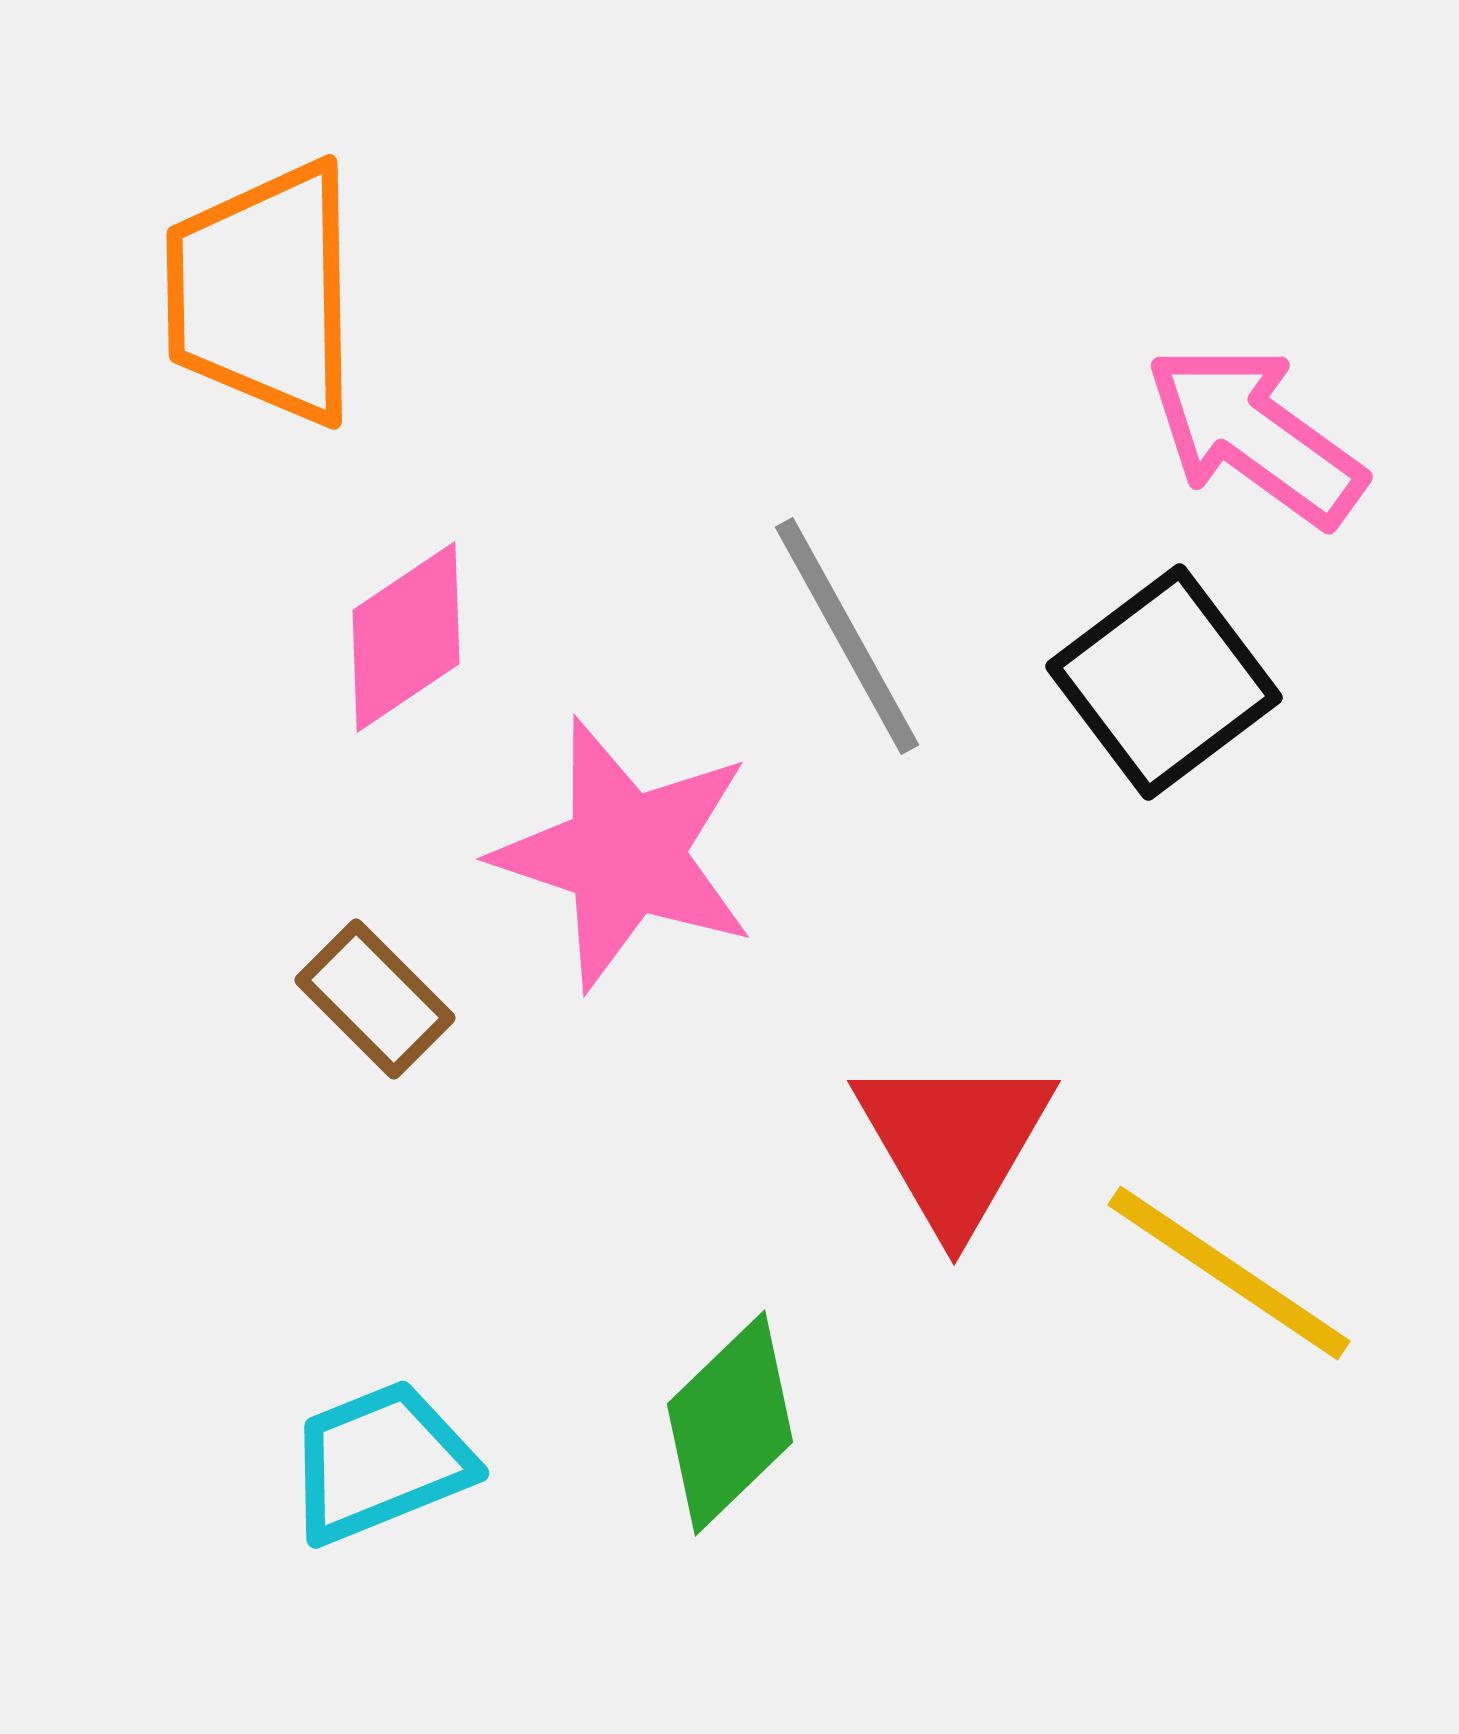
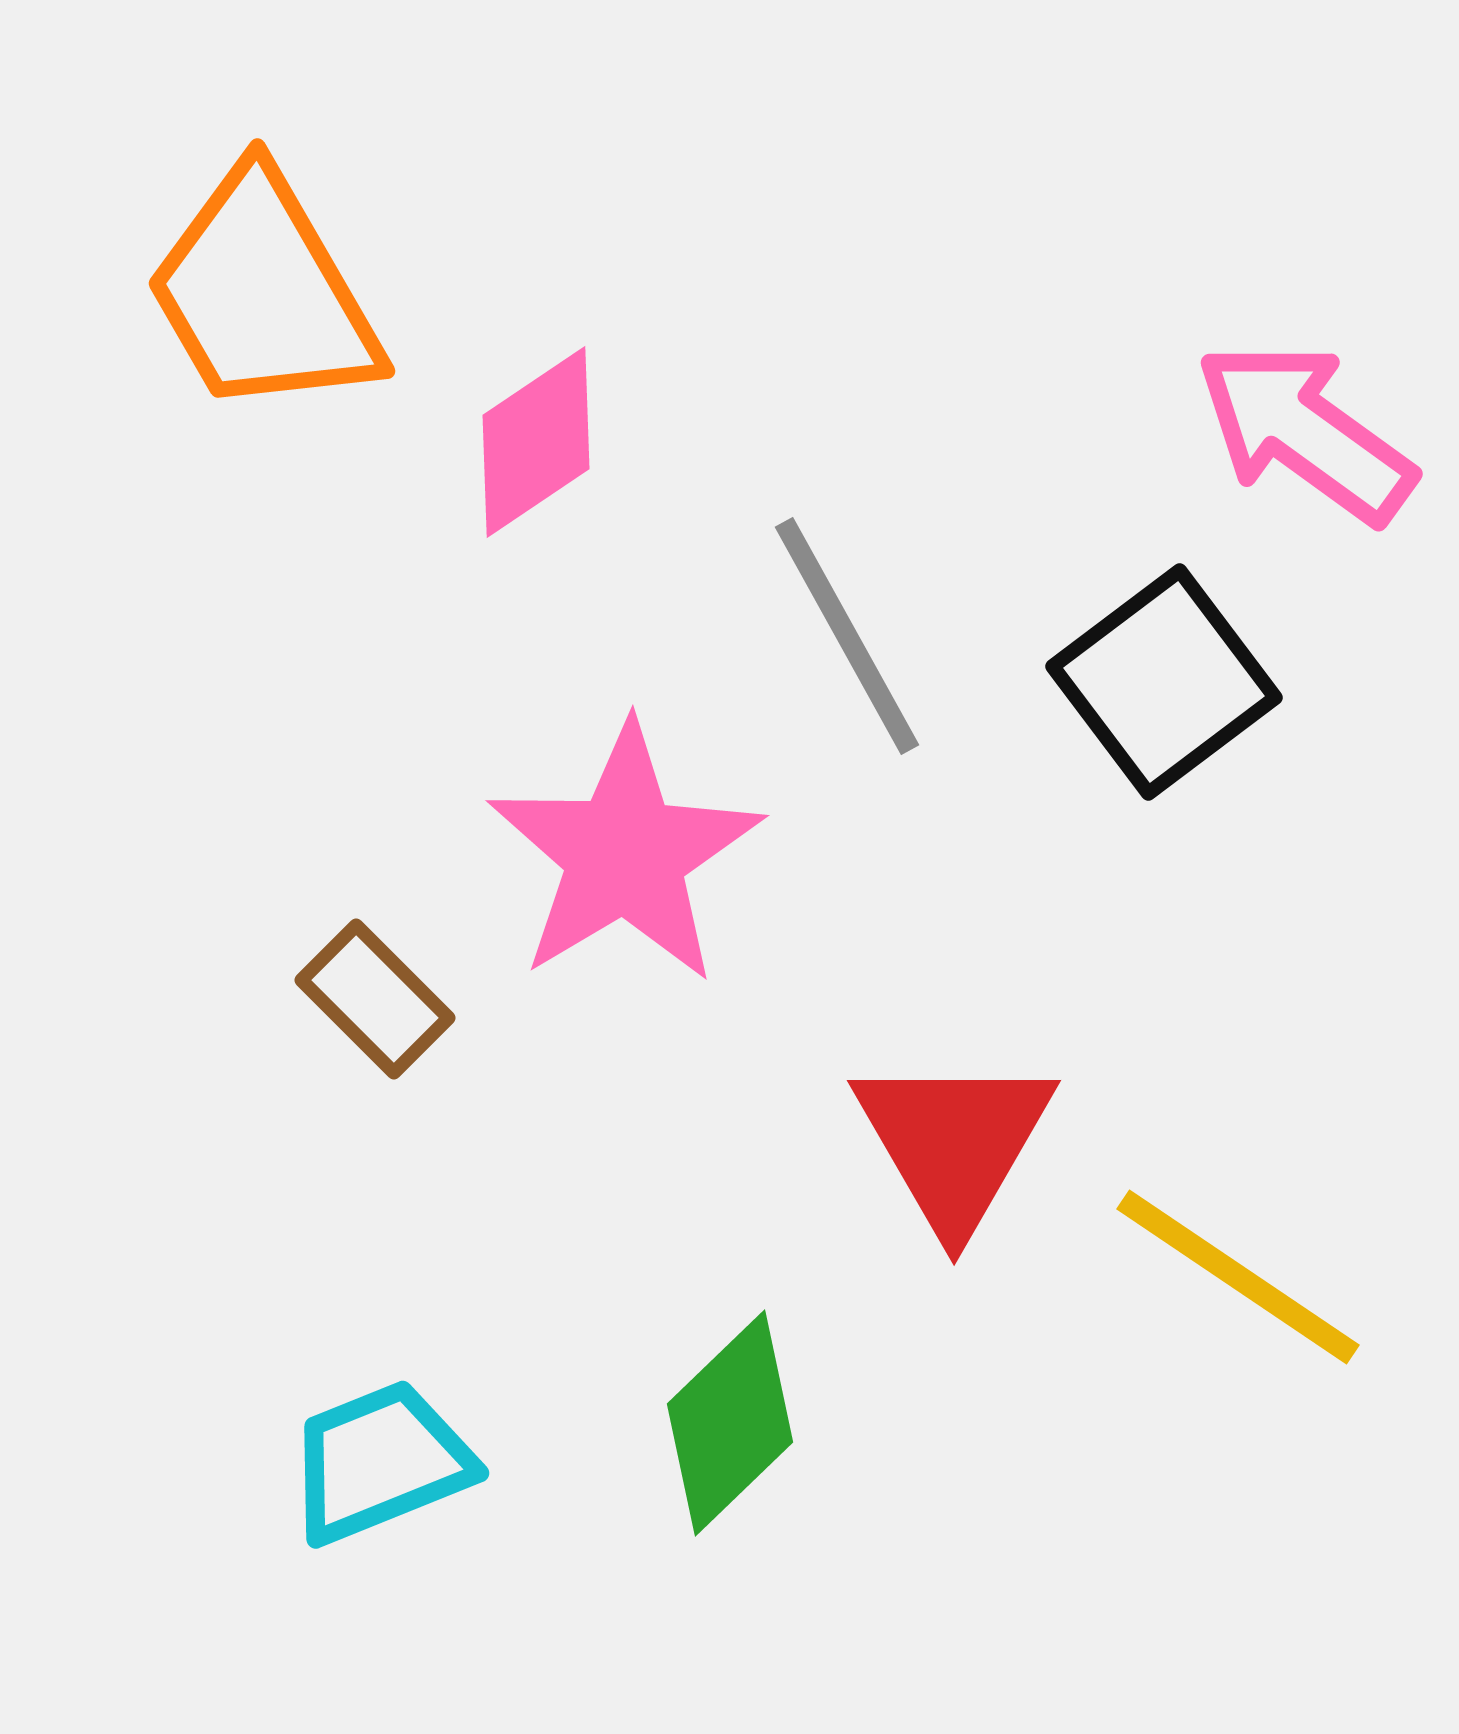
orange trapezoid: rotated 29 degrees counterclockwise
pink arrow: moved 50 px right, 3 px up
pink diamond: moved 130 px right, 195 px up
pink star: rotated 23 degrees clockwise
yellow line: moved 9 px right, 4 px down
